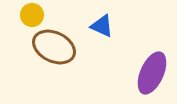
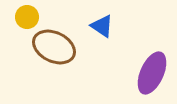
yellow circle: moved 5 px left, 2 px down
blue triangle: rotated 10 degrees clockwise
